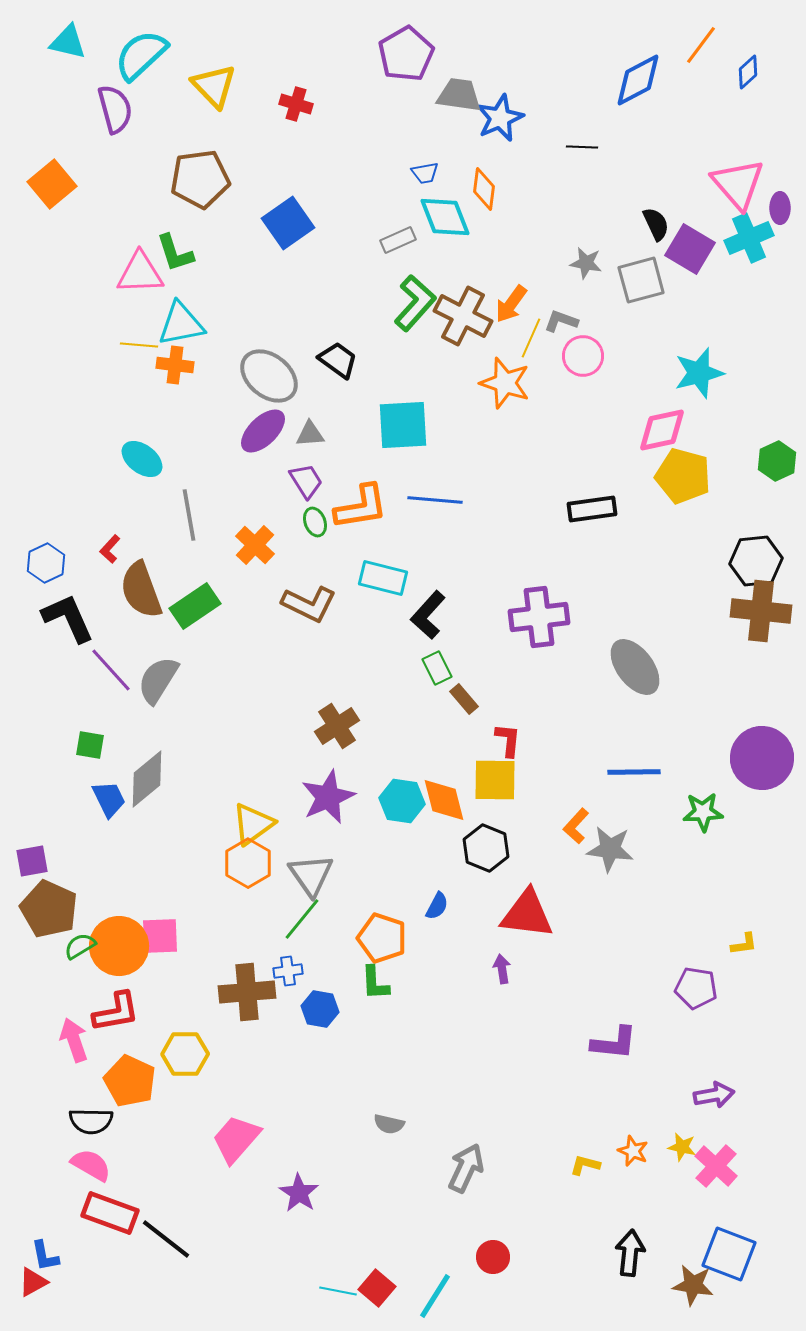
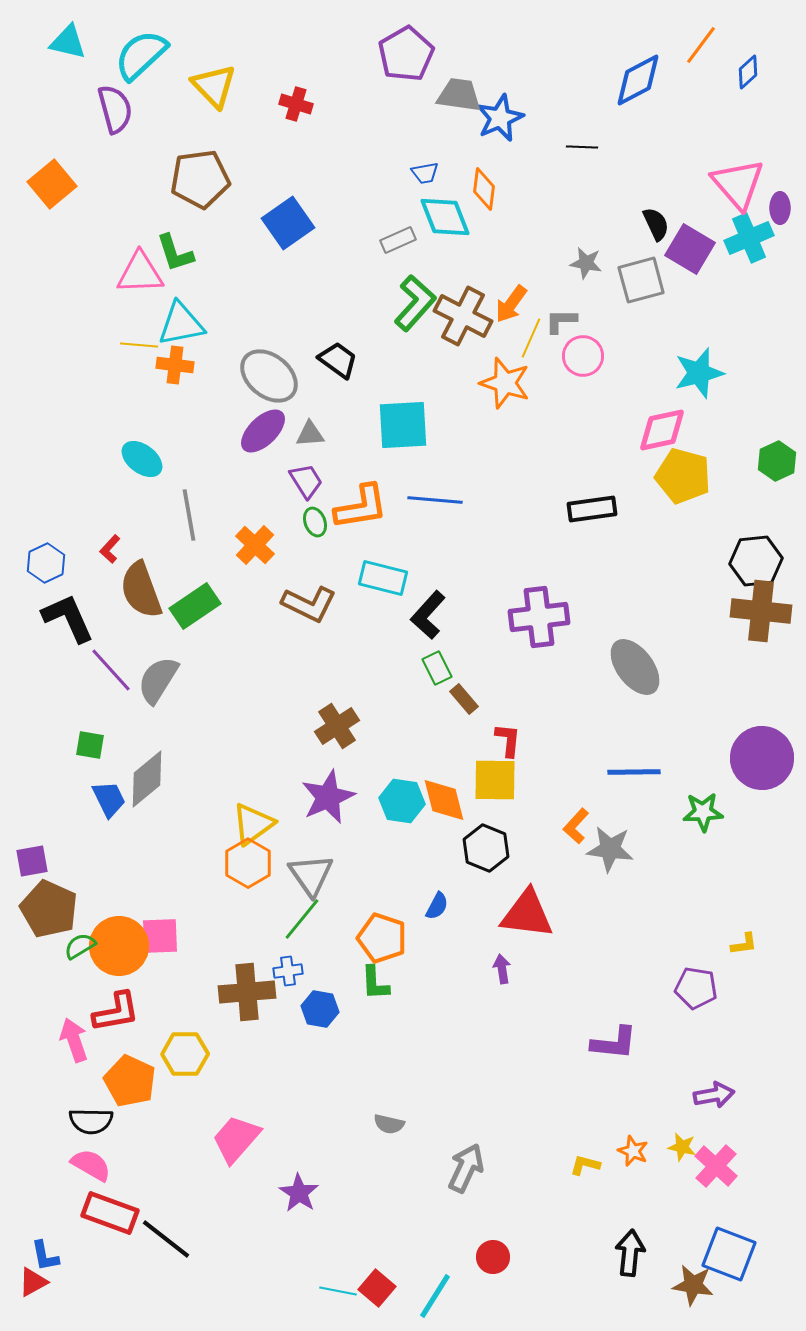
gray L-shape at (561, 321): rotated 20 degrees counterclockwise
